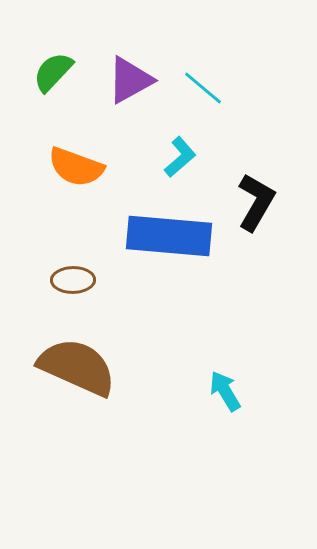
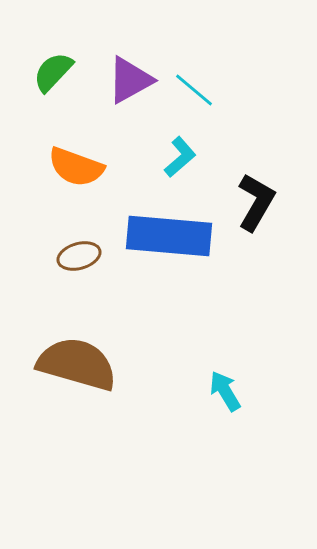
cyan line: moved 9 px left, 2 px down
brown ellipse: moved 6 px right, 24 px up; rotated 15 degrees counterclockwise
brown semicircle: moved 3 px up; rotated 8 degrees counterclockwise
